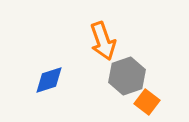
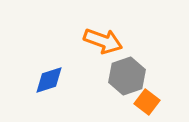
orange arrow: rotated 51 degrees counterclockwise
